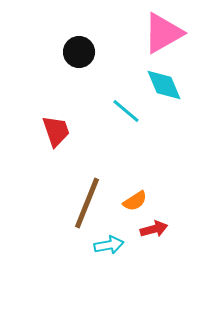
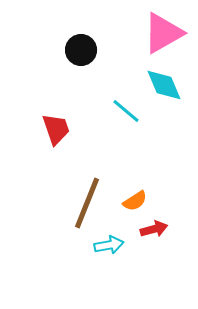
black circle: moved 2 px right, 2 px up
red trapezoid: moved 2 px up
